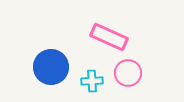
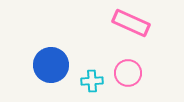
pink rectangle: moved 22 px right, 14 px up
blue circle: moved 2 px up
